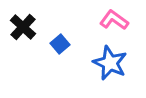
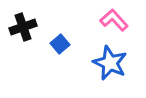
pink L-shape: rotated 12 degrees clockwise
black cross: rotated 28 degrees clockwise
